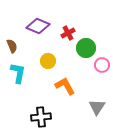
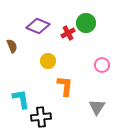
green circle: moved 25 px up
cyan L-shape: moved 3 px right, 26 px down; rotated 20 degrees counterclockwise
orange L-shape: rotated 35 degrees clockwise
